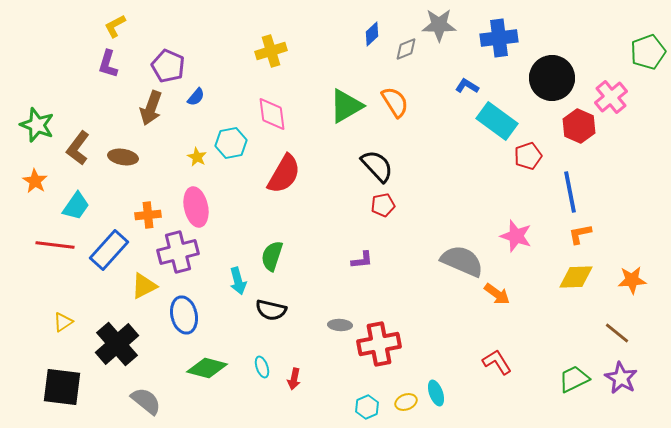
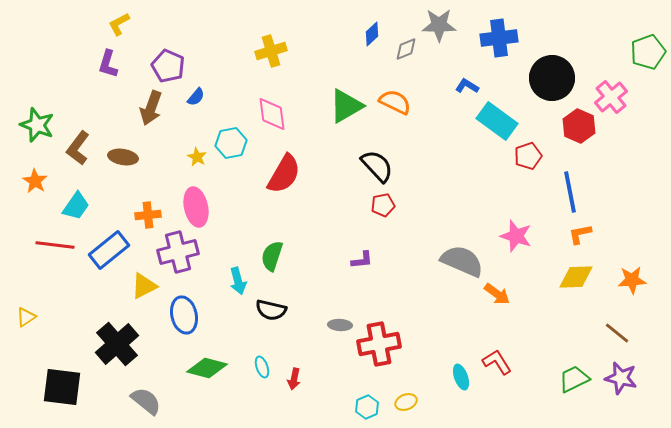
yellow L-shape at (115, 26): moved 4 px right, 2 px up
orange semicircle at (395, 102): rotated 32 degrees counterclockwise
blue rectangle at (109, 250): rotated 9 degrees clockwise
yellow triangle at (63, 322): moved 37 px left, 5 px up
purple star at (621, 378): rotated 16 degrees counterclockwise
cyan ellipse at (436, 393): moved 25 px right, 16 px up
